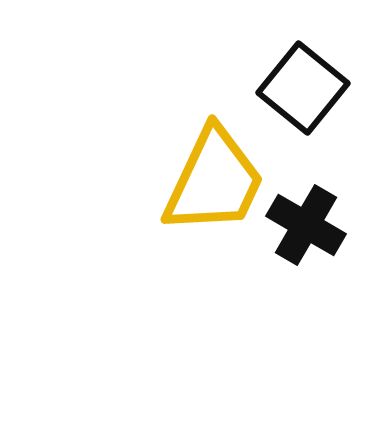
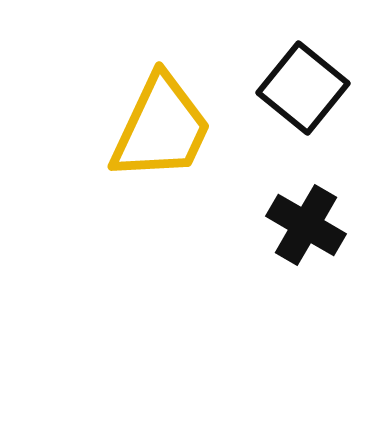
yellow trapezoid: moved 53 px left, 53 px up
